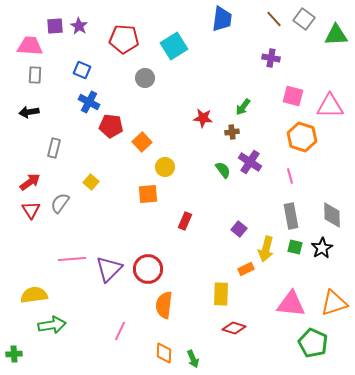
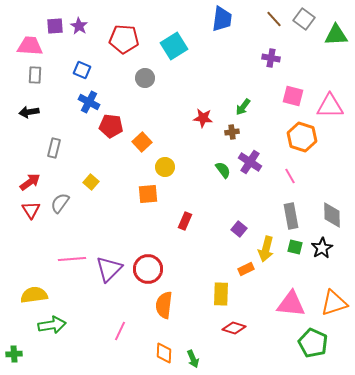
pink line at (290, 176): rotated 14 degrees counterclockwise
